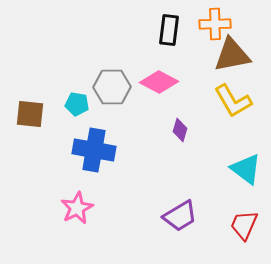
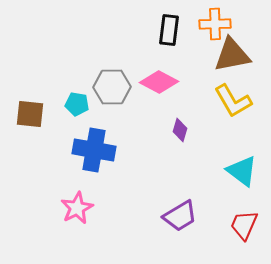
cyan triangle: moved 4 px left, 2 px down
